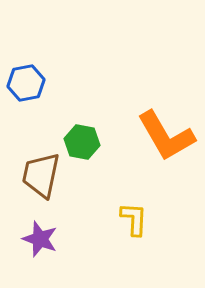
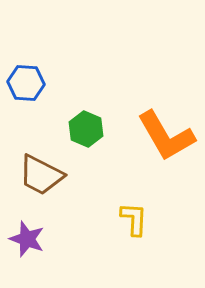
blue hexagon: rotated 15 degrees clockwise
green hexagon: moved 4 px right, 13 px up; rotated 12 degrees clockwise
brown trapezoid: rotated 75 degrees counterclockwise
purple star: moved 13 px left
